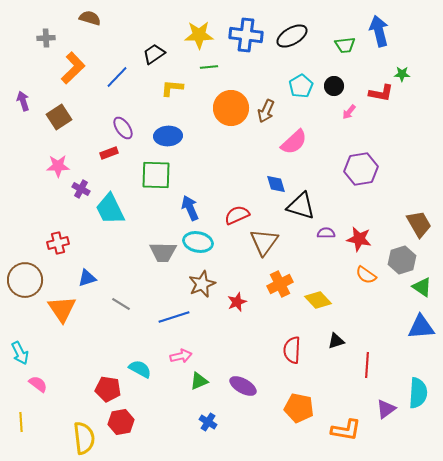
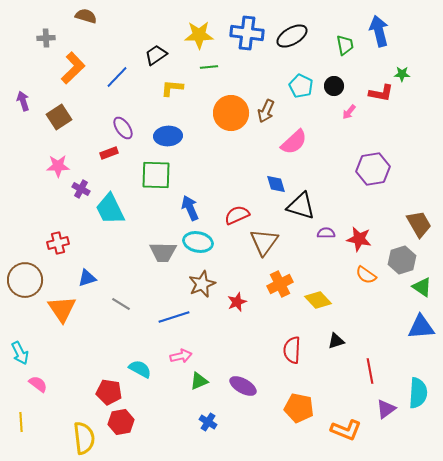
brown semicircle at (90, 18): moved 4 px left, 2 px up
blue cross at (246, 35): moved 1 px right, 2 px up
green trapezoid at (345, 45): rotated 95 degrees counterclockwise
black trapezoid at (154, 54): moved 2 px right, 1 px down
cyan pentagon at (301, 86): rotated 15 degrees counterclockwise
orange circle at (231, 108): moved 5 px down
purple hexagon at (361, 169): moved 12 px right
red line at (367, 365): moved 3 px right, 6 px down; rotated 15 degrees counterclockwise
red pentagon at (108, 389): moved 1 px right, 3 px down
orange L-shape at (346, 430): rotated 12 degrees clockwise
